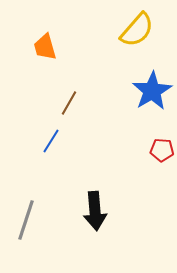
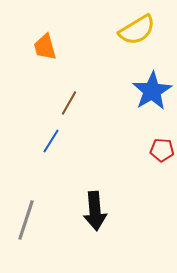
yellow semicircle: rotated 18 degrees clockwise
